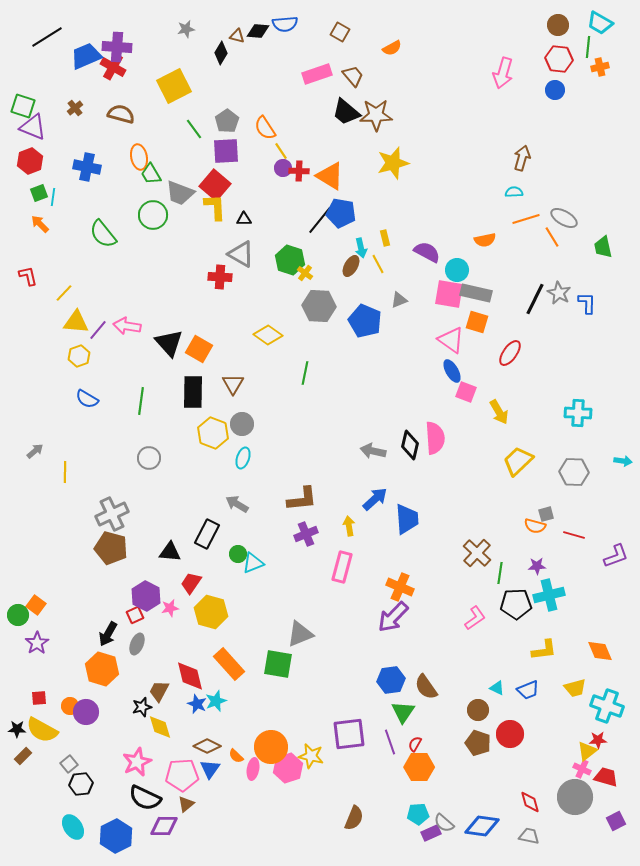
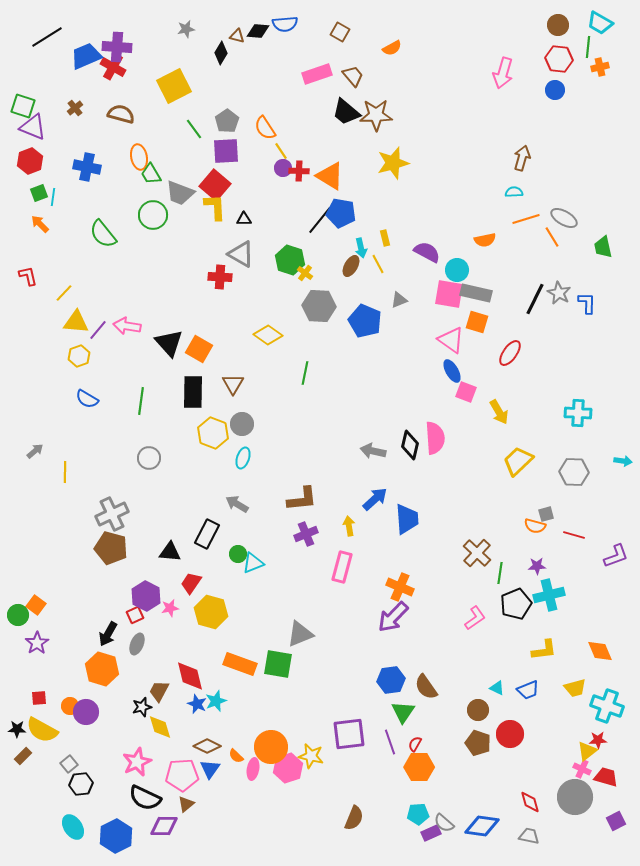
black pentagon at (516, 604): rotated 20 degrees counterclockwise
orange rectangle at (229, 664): moved 11 px right; rotated 28 degrees counterclockwise
